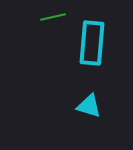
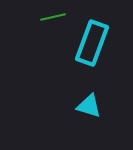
cyan rectangle: rotated 15 degrees clockwise
